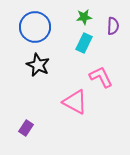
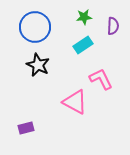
cyan rectangle: moved 1 px left, 2 px down; rotated 30 degrees clockwise
pink L-shape: moved 2 px down
purple rectangle: rotated 42 degrees clockwise
